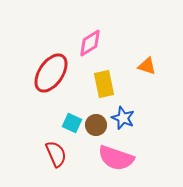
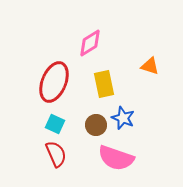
orange triangle: moved 3 px right
red ellipse: moved 3 px right, 9 px down; rotated 12 degrees counterclockwise
cyan square: moved 17 px left, 1 px down
